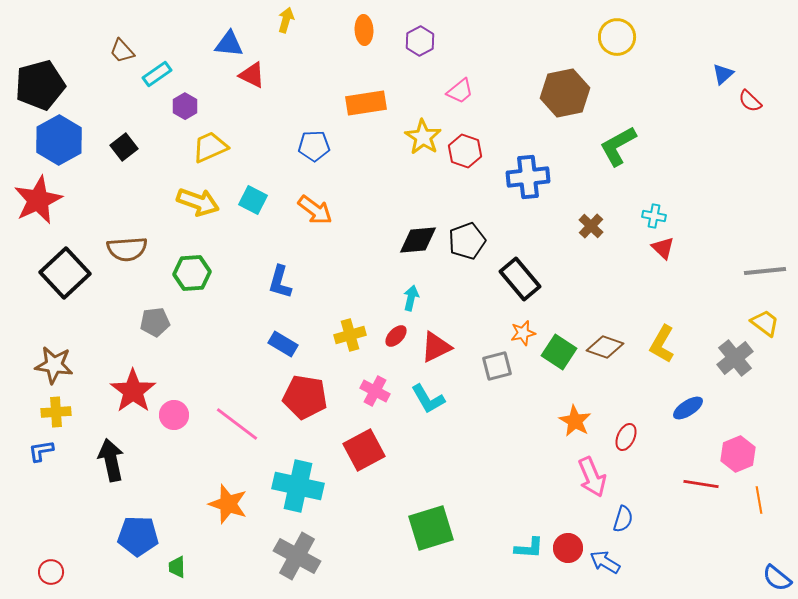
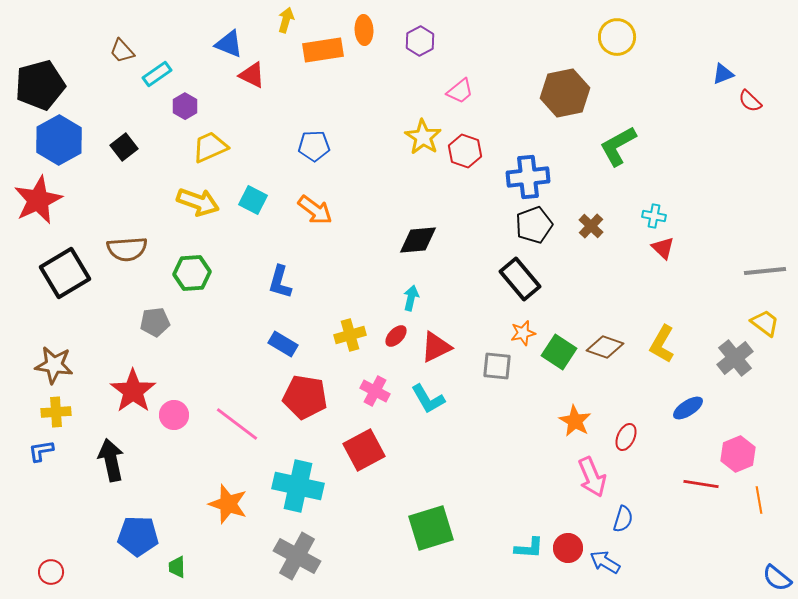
blue triangle at (229, 44): rotated 16 degrees clockwise
blue triangle at (723, 74): rotated 20 degrees clockwise
orange rectangle at (366, 103): moved 43 px left, 53 px up
black pentagon at (467, 241): moved 67 px right, 16 px up
black square at (65, 273): rotated 12 degrees clockwise
gray square at (497, 366): rotated 20 degrees clockwise
